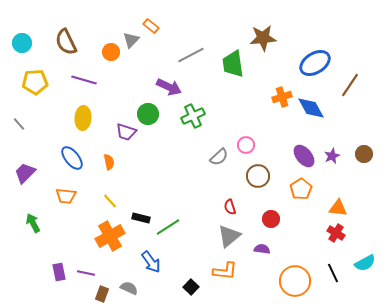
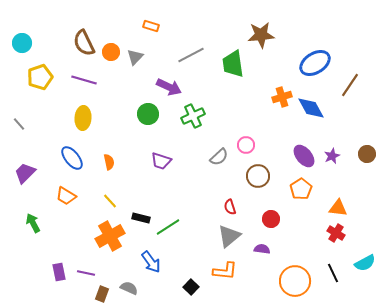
orange rectangle at (151, 26): rotated 21 degrees counterclockwise
brown star at (263, 38): moved 2 px left, 3 px up
gray triangle at (131, 40): moved 4 px right, 17 px down
brown semicircle at (66, 42): moved 18 px right, 1 px down
yellow pentagon at (35, 82): moved 5 px right, 5 px up; rotated 15 degrees counterclockwise
purple trapezoid at (126, 132): moved 35 px right, 29 px down
brown circle at (364, 154): moved 3 px right
orange trapezoid at (66, 196): rotated 25 degrees clockwise
